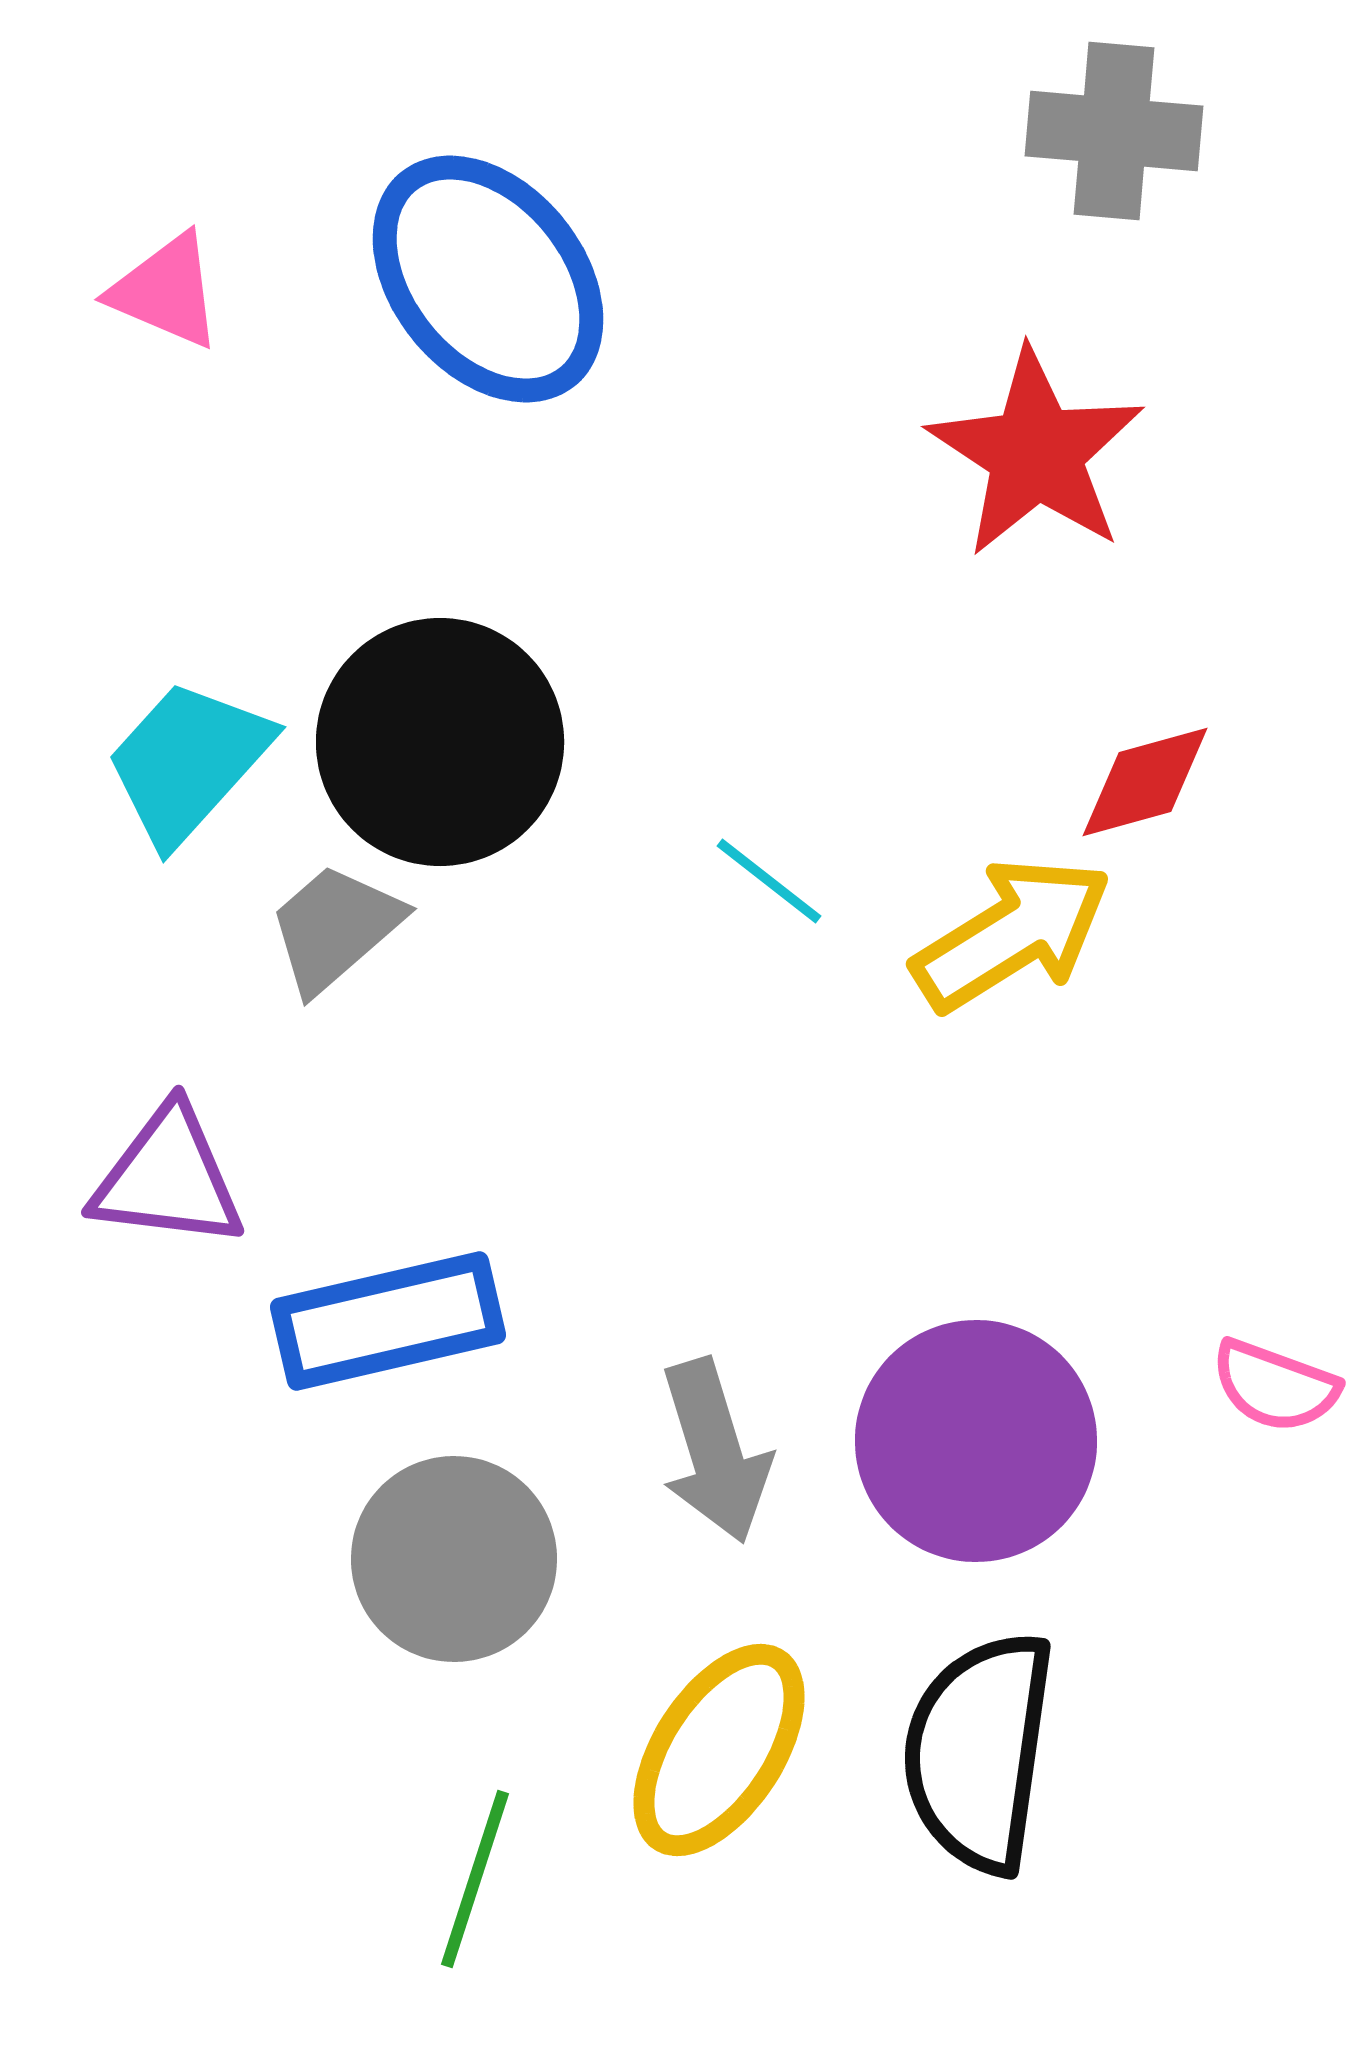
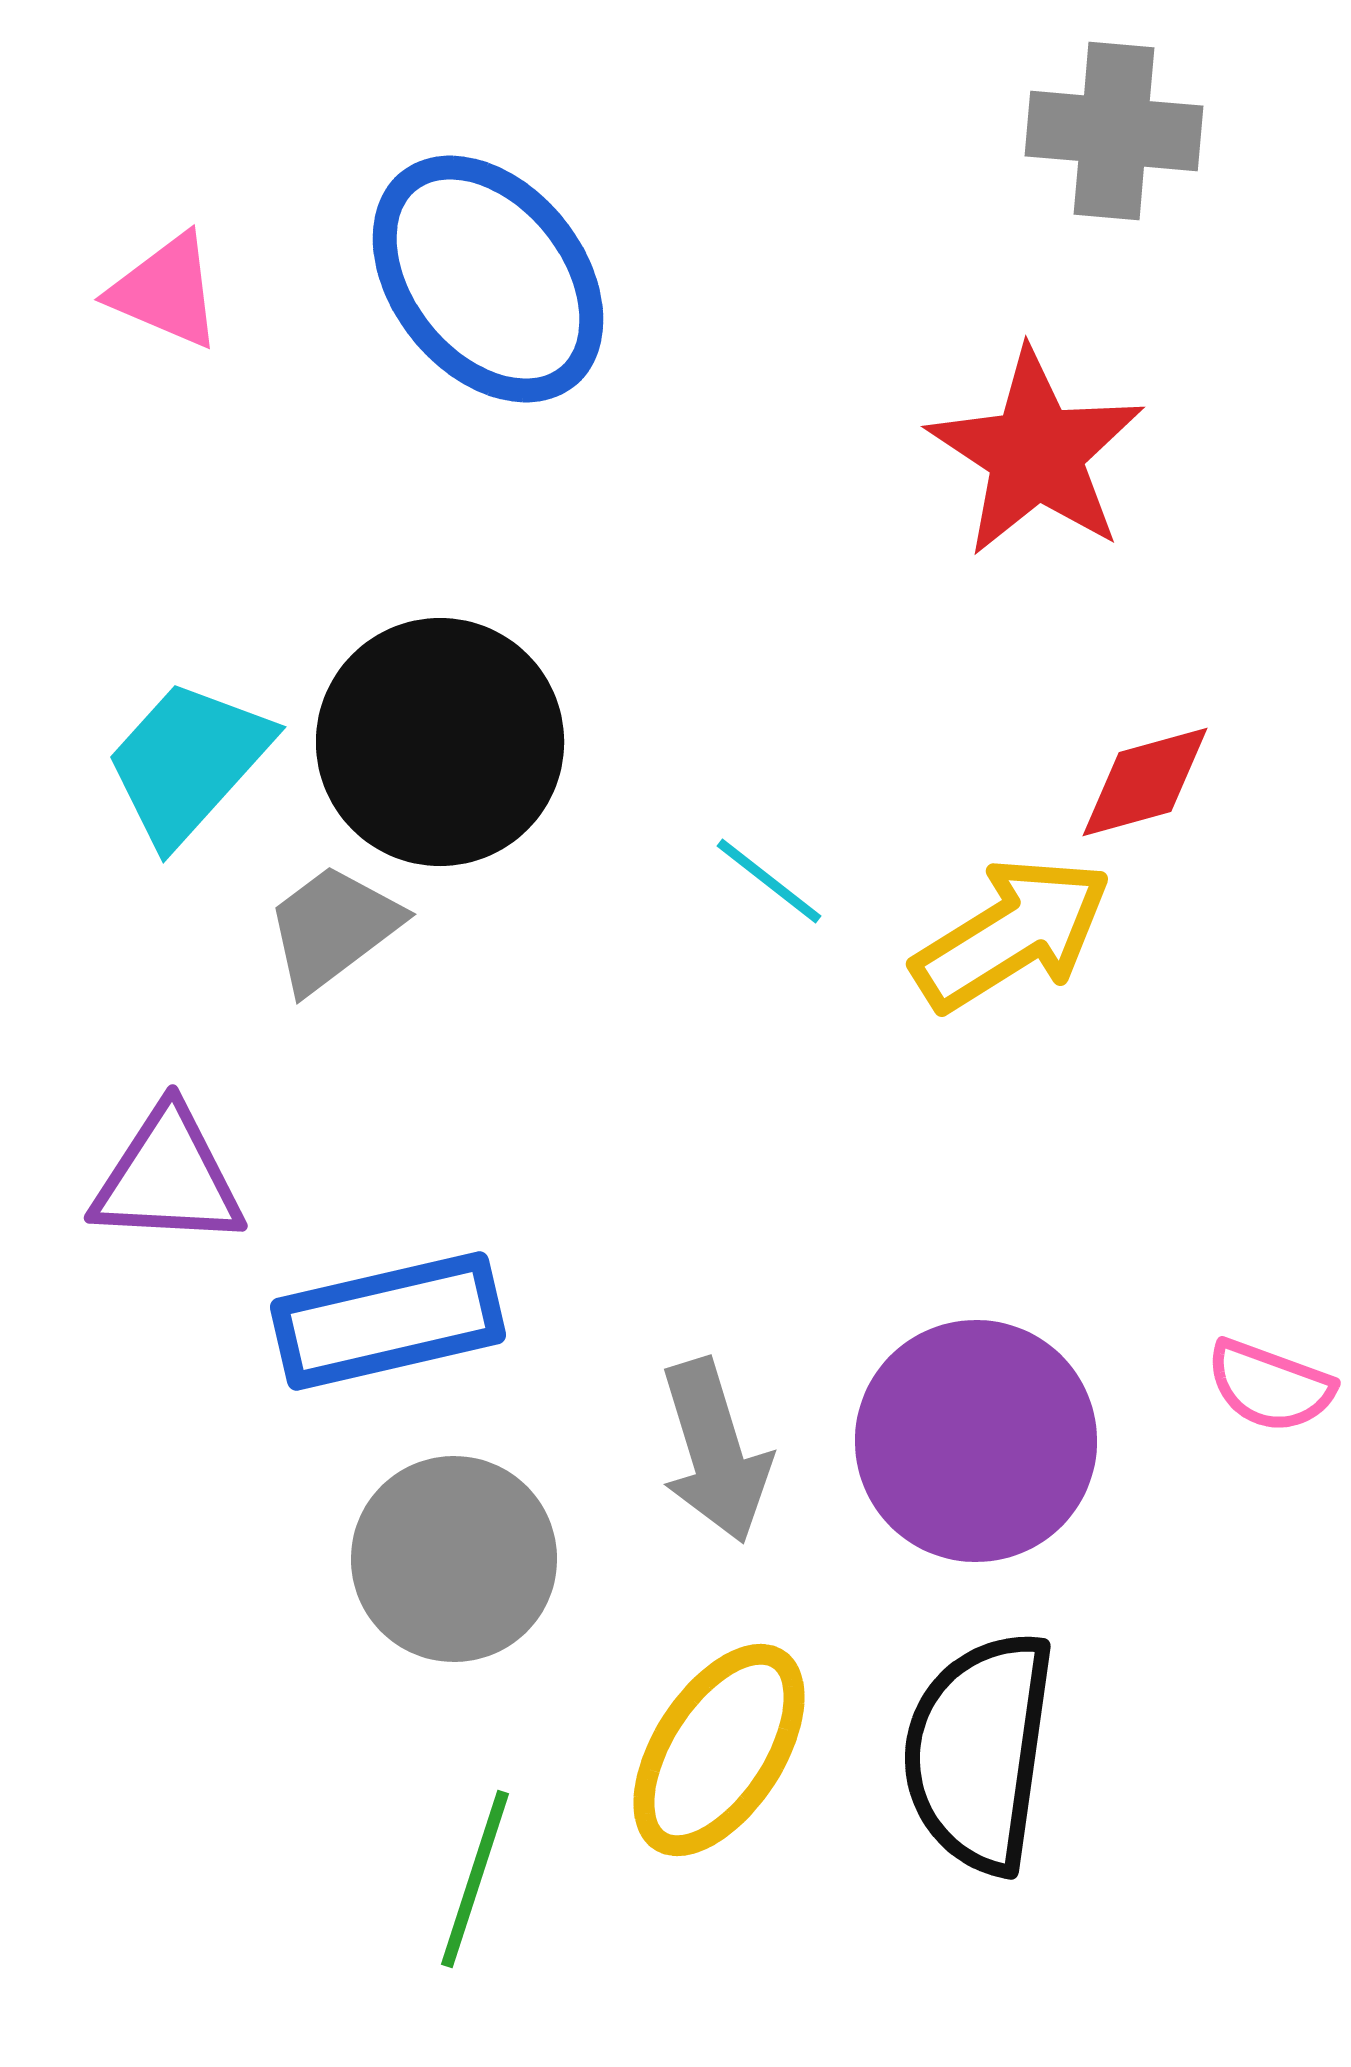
gray trapezoid: moved 2 px left; rotated 4 degrees clockwise
purple triangle: rotated 4 degrees counterclockwise
pink semicircle: moved 5 px left
